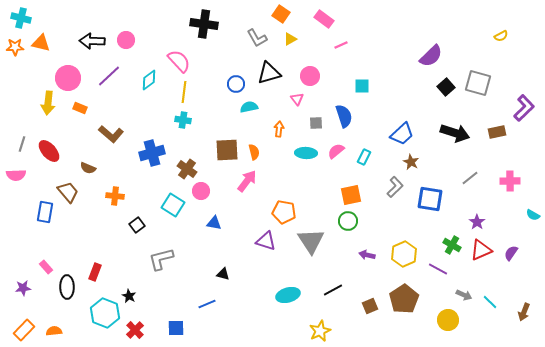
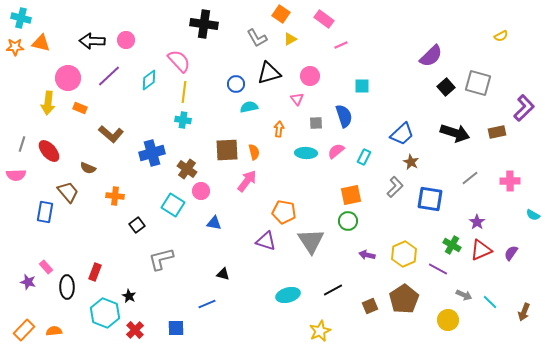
purple star at (23, 288): moved 5 px right, 6 px up; rotated 21 degrees clockwise
